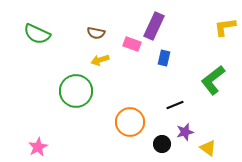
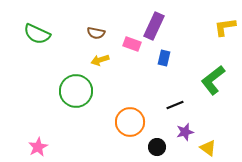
black circle: moved 5 px left, 3 px down
